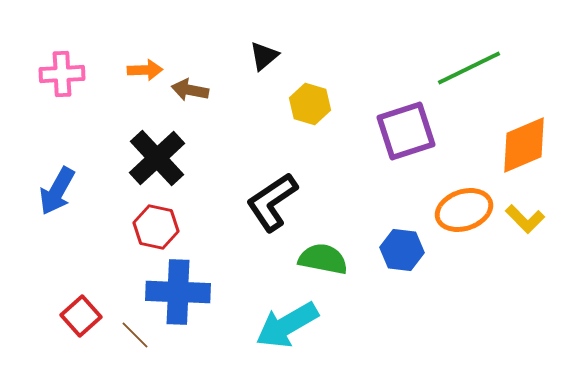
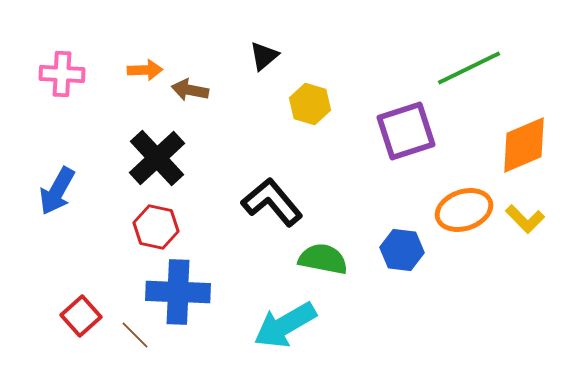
pink cross: rotated 6 degrees clockwise
black L-shape: rotated 84 degrees clockwise
cyan arrow: moved 2 px left
